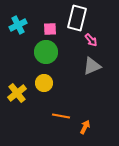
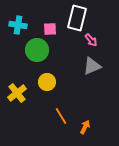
cyan cross: rotated 36 degrees clockwise
green circle: moved 9 px left, 2 px up
yellow circle: moved 3 px right, 1 px up
orange line: rotated 48 degrees clockwise
